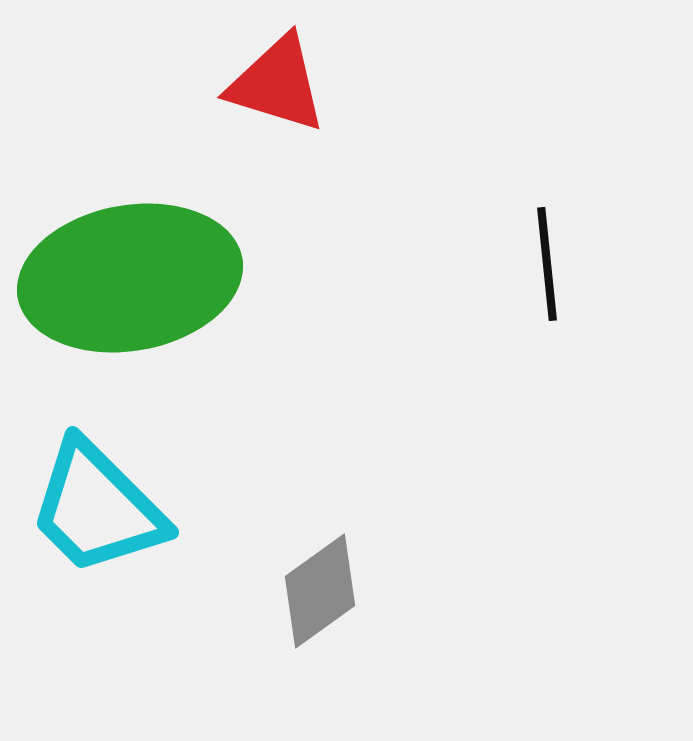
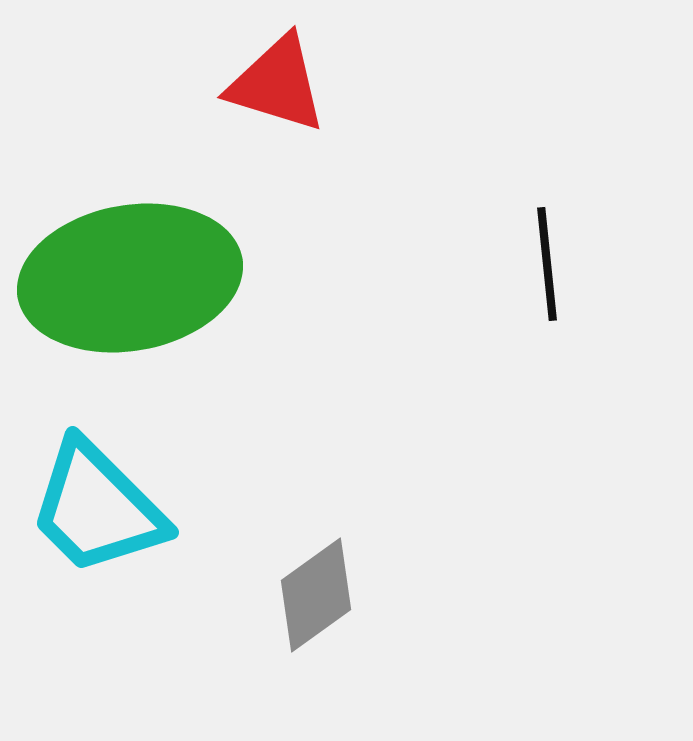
gray diamond: moved 4 px left, 4 px down
